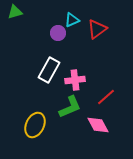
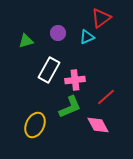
green triangle: moved 11 px right, 29 px down
cyan triangle: moved 15 px right, 17 px down
red triangle: moved 4 px right, 11 px up
